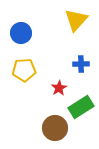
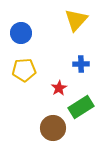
brown circle: moved 2 px left
